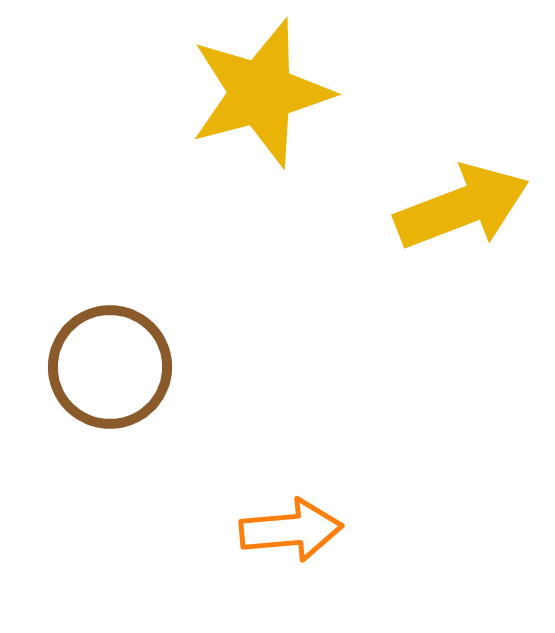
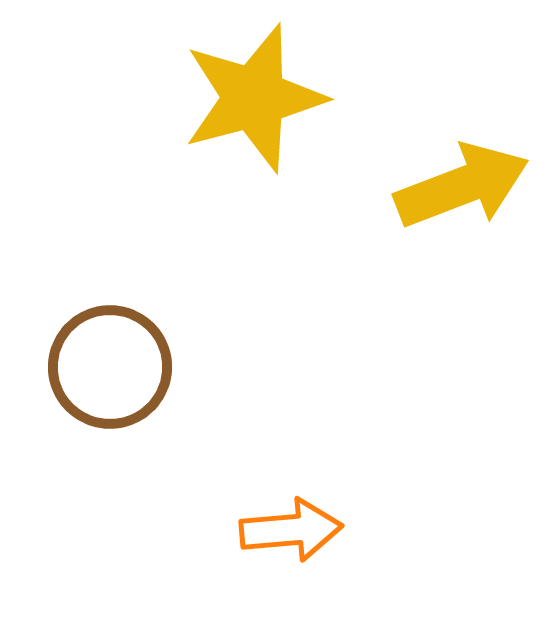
yellow star: moved 7 px left, 5 px down
yellow arrow: moved 21 px up
